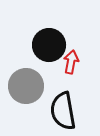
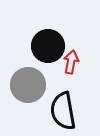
black circle: moved 1 px left, 1 px down
gray circle: moved 2 px right, 1 px up
